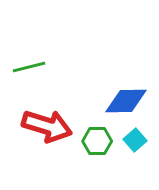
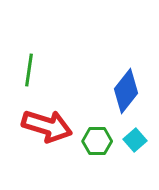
green line: moved 3 px down; rotated 68 degrees counterclockwise
blue diamond: moved 10 px up; rotated 51 degrees counterclockwise
